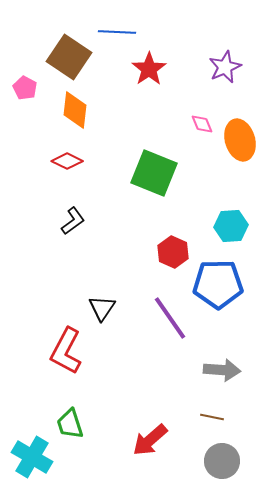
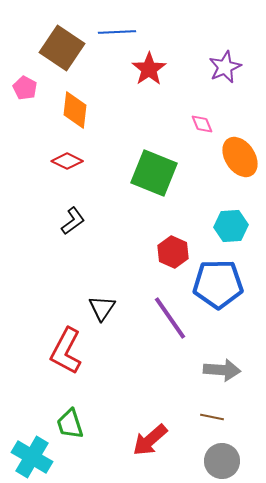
blue line: rotated 6 degrees counterclockwise
brown square: moved 7 px left, 9 px up
orange ellipse: moved 17 px down; rotated 18 degrees counterclockwise
